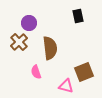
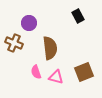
black rectangle: rotated 16 degrees counterclockwise
brown cross: moved 5 px left, 1 px down; rotated 24 degrees counterclockwise
pink triangle: moved 10 px left, 9 px up
